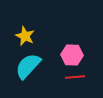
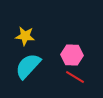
yellow star: rotated 18 degrees counterclockwise
red line: rotated 36 degrees clockwise
